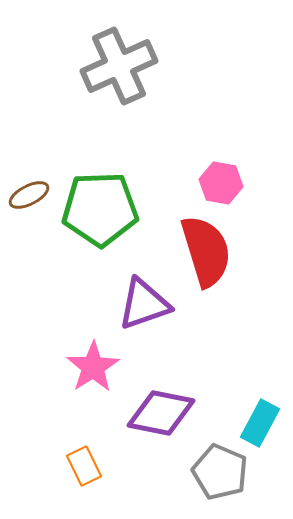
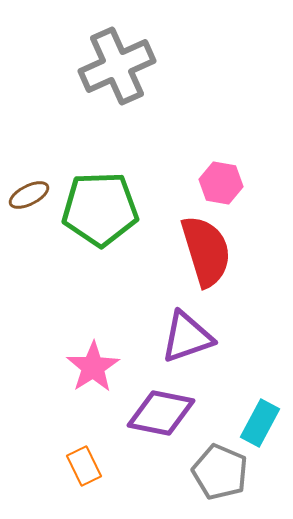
gray cross: moved 2 px left
purple triangle: moved 43 px right, 33 px down
